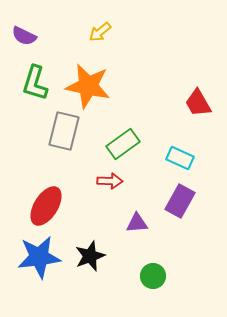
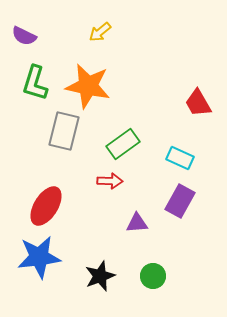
black star: moved 10 px right, 20 px down
